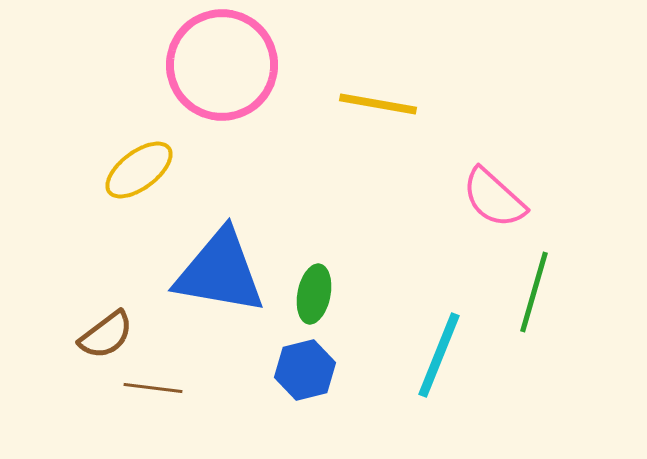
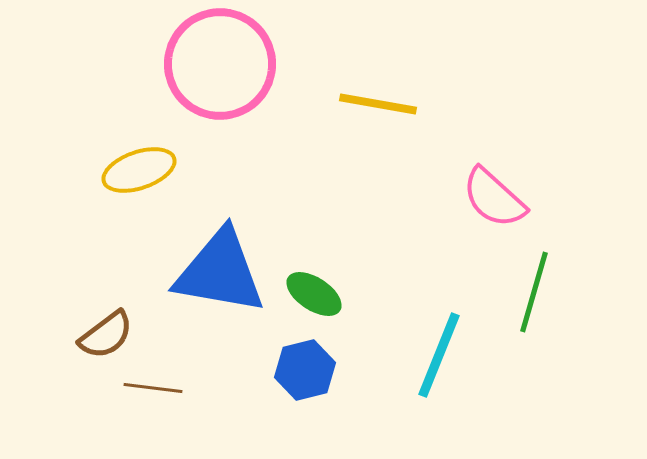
pink circle: moved 2 px left, 1 px up
yellow ellipse: rotated 18 degrees clockwise
green ellipse: rotated 68 degrees counterclockwise
